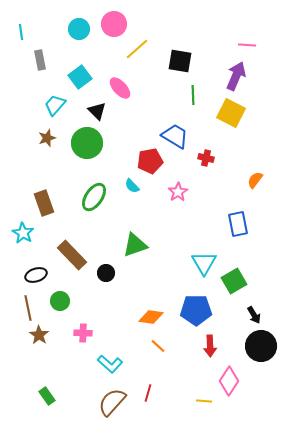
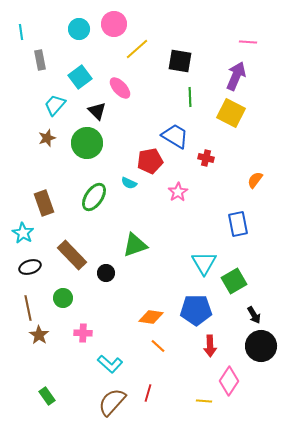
pink line at (247, 45): moved 1 px right, 3 px up
green line at (193, 95): moved 3 px left, 2 px down
cyan semicircle at (132, 186): moved 3 px left, 3 px up; rotated 21 degrees counterclockwise
black ellipse at (36, 275): moved 6 px left, 8 px up
green circle at (60, 301): moved 3 px right, 3 px up
